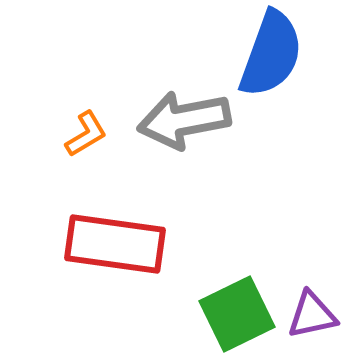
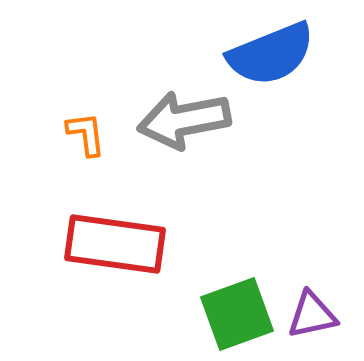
blue semicircle: rotated 48 degrees clockwise
orange L-shape: rotated 66 degrees counterclockwise
green square: rotated 6 degrees clockwise
